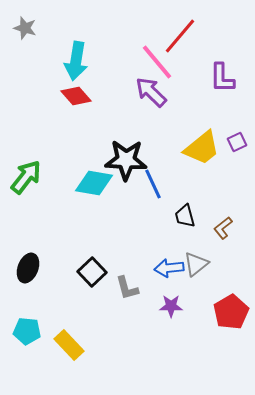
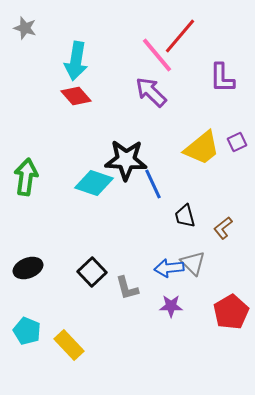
pink line: moved 7 px up
green arrow: rotated 30 degrees counterclockwise
cyan diamond: rotated 9 degrees clockwise
gray triangle: moved 3 px left, 1 px up; rotated 36 degrees counterclockwise
black ellipse: rotated 48 degrees clockwise
cyan pentagon: rotated 16 degrees clockwise
